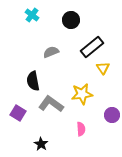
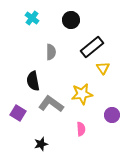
cyan cross: moved 3 px down
gray semicircle: rotated 112 degrees clockwise
black star: rotated 24 degrees clockwise
